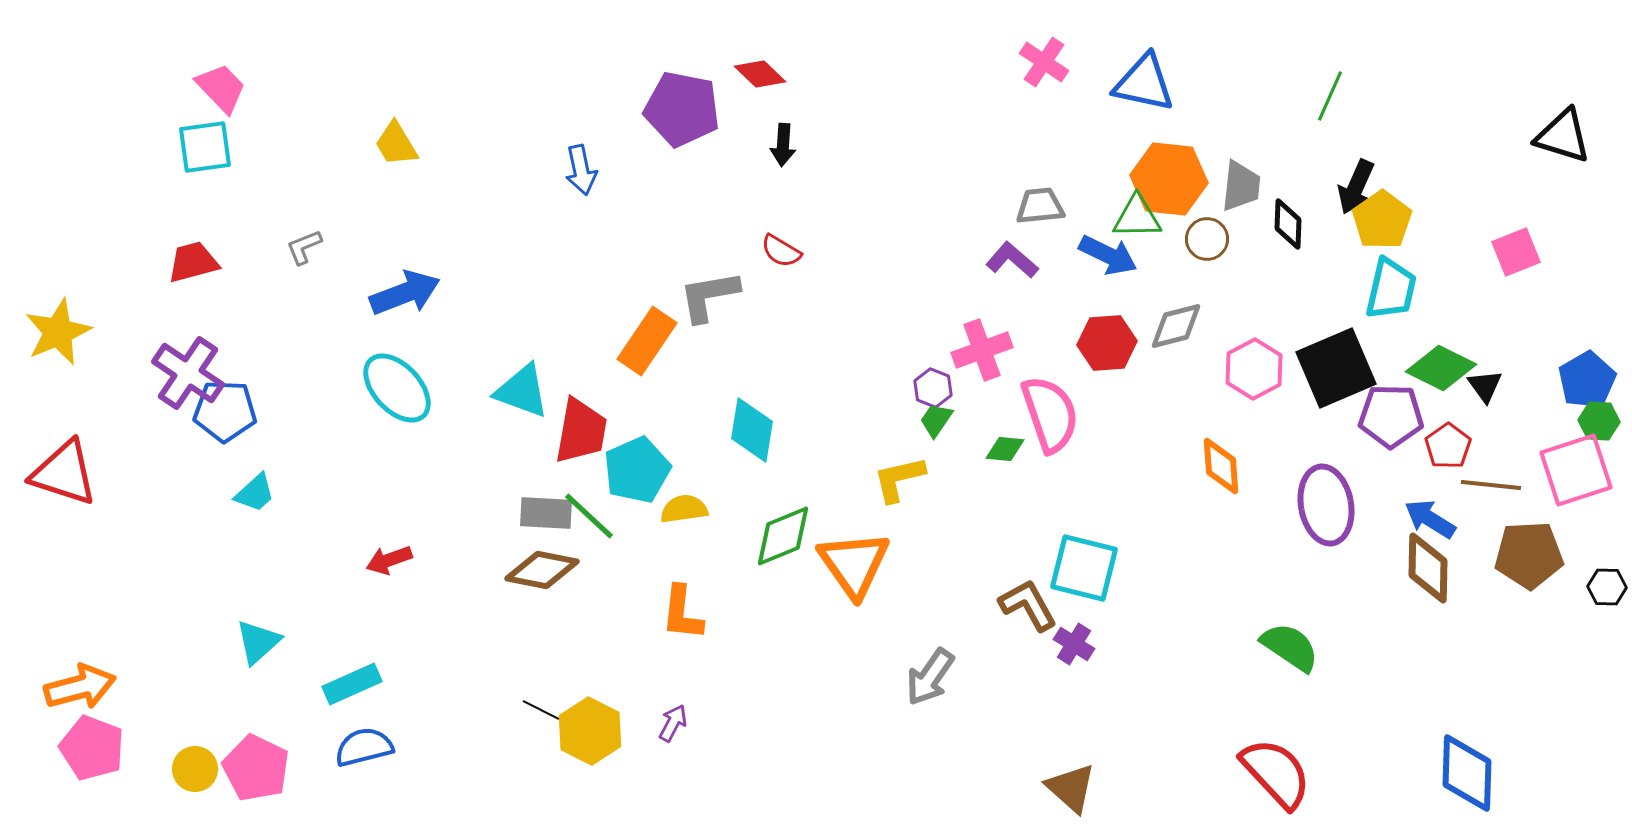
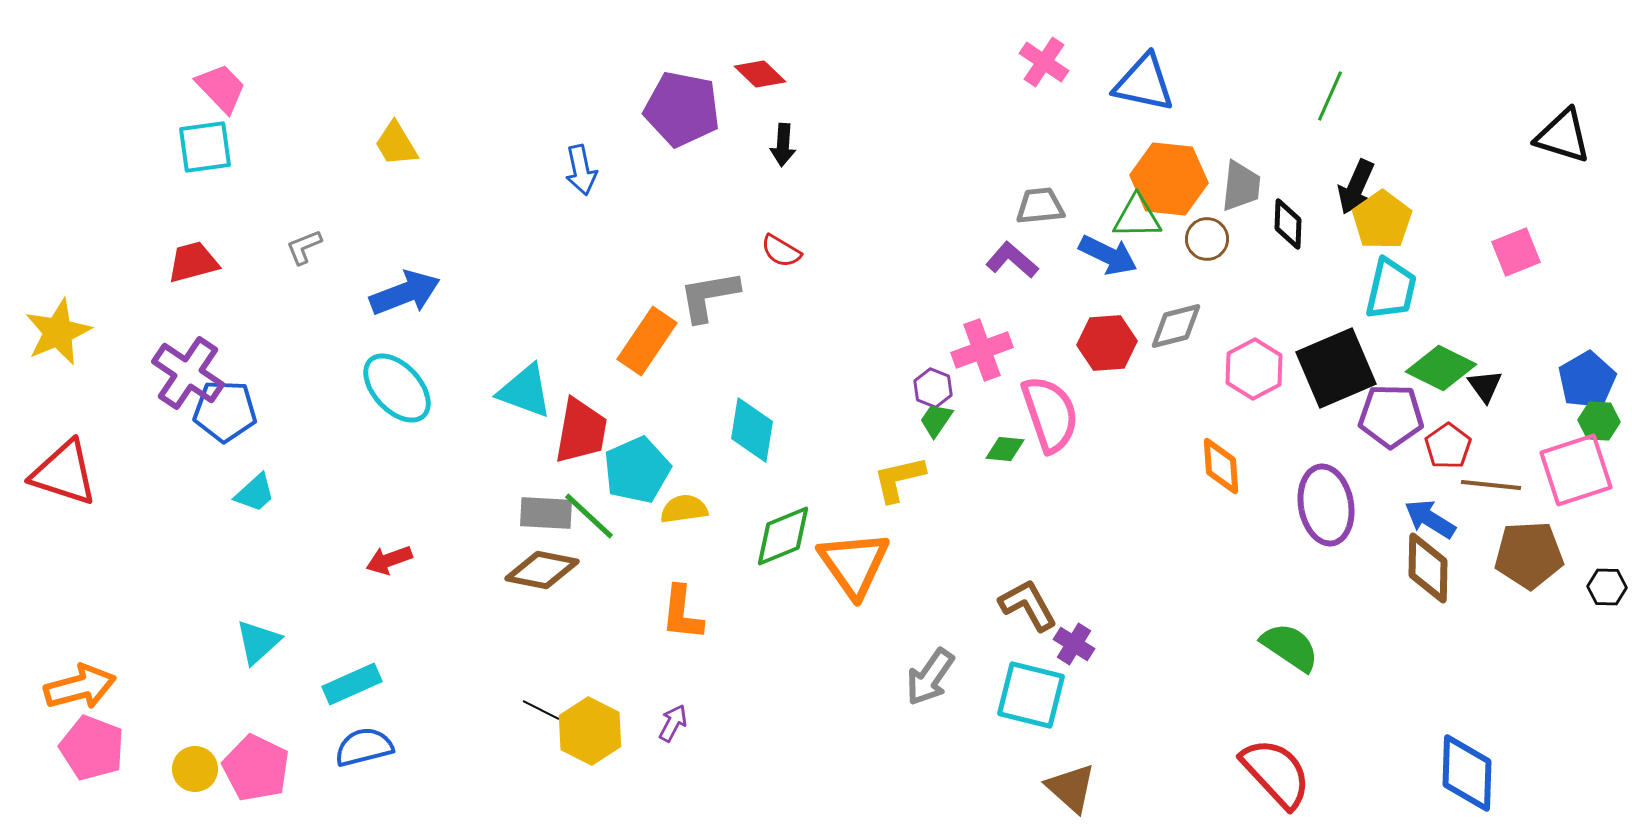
cyan triangle at (522, 391): moved 3 px right
cyan square at (1084, 568): moved 53 px left, 127 px down
